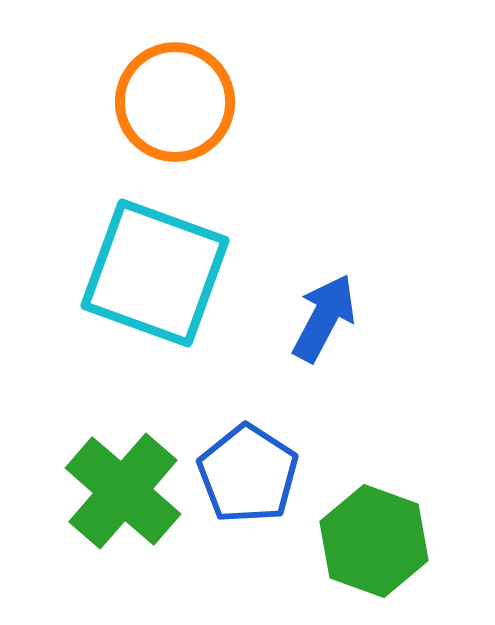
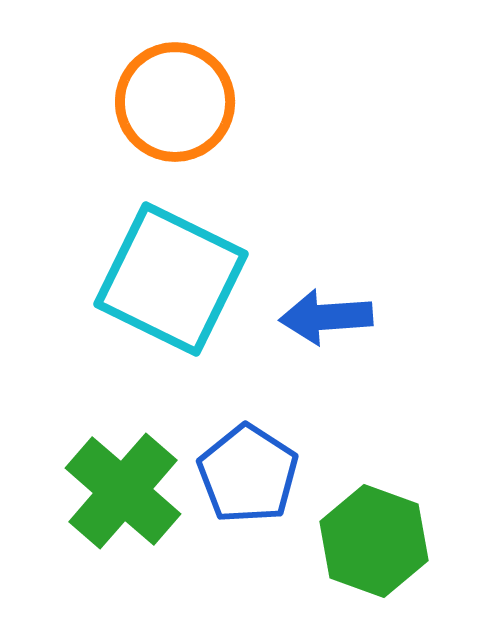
cyan square: moved 16 px right, 6 px down; rotated 6 degrees clockwise
blue arrow: moved 2 px right, 1 px up; rotated 122 degrees counterclockwise
